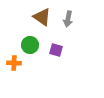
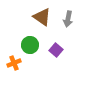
purple square: rotated 24 degrees clockwise
orange cross: rotated 24 degrees counterclockwise
